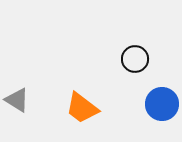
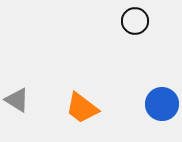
black circle: moved 38 px up
